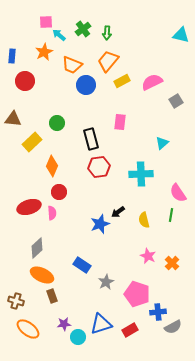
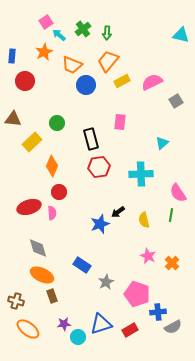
pink square at (46, 22): rotated 32 degrees counterclockwise
gray diamond at (37, 248): moved 1 px right; rotated 65 degrees counterclockwise
